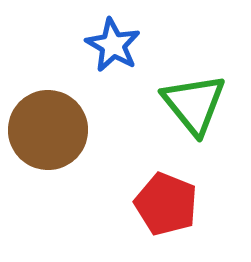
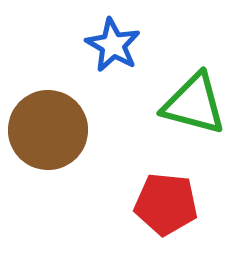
green triangle: rotated 36 degrees counterclockwise
red pentagon: rotated 16 degrees counterclockwise
